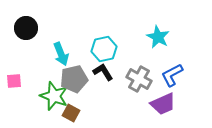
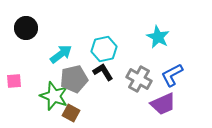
cyan arrow: rotated 105 degrees counterclockwise
